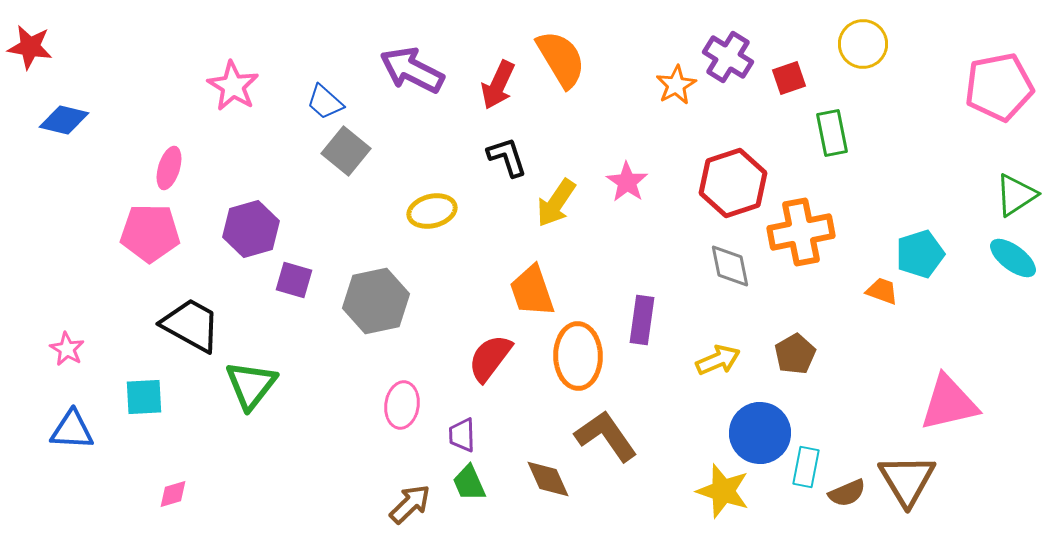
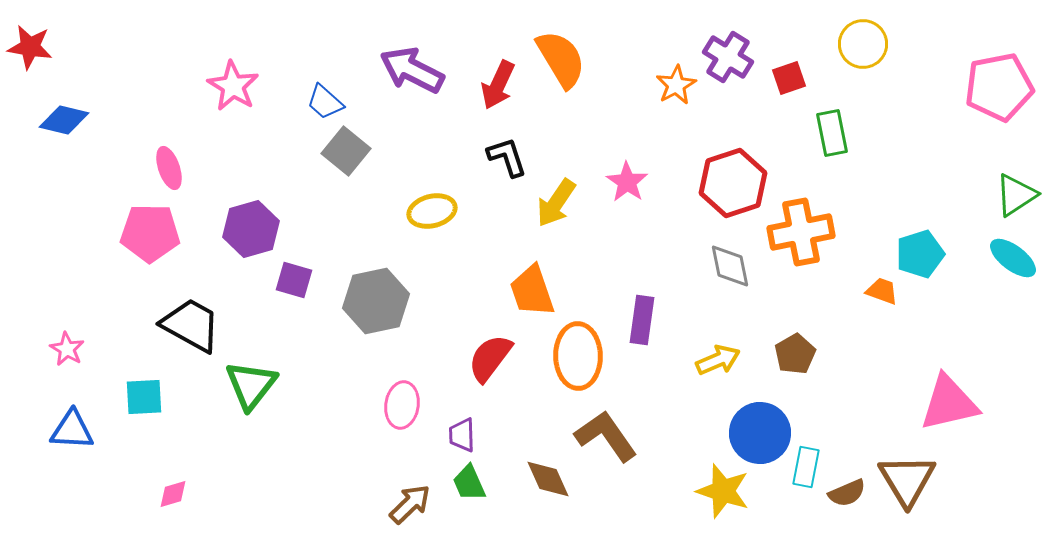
pink ellipse at (169, 168): rotated 36 degrees counterclockwise
